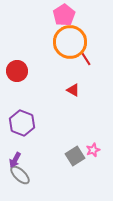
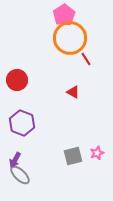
orange circle: moved 4 px up
red circle: moved 9 px down
red triangle: moved 2 px down
pink star: moved 4 px right, 3 px down
gray square: moved 2 px left; rotated 18 degrees clockwise
